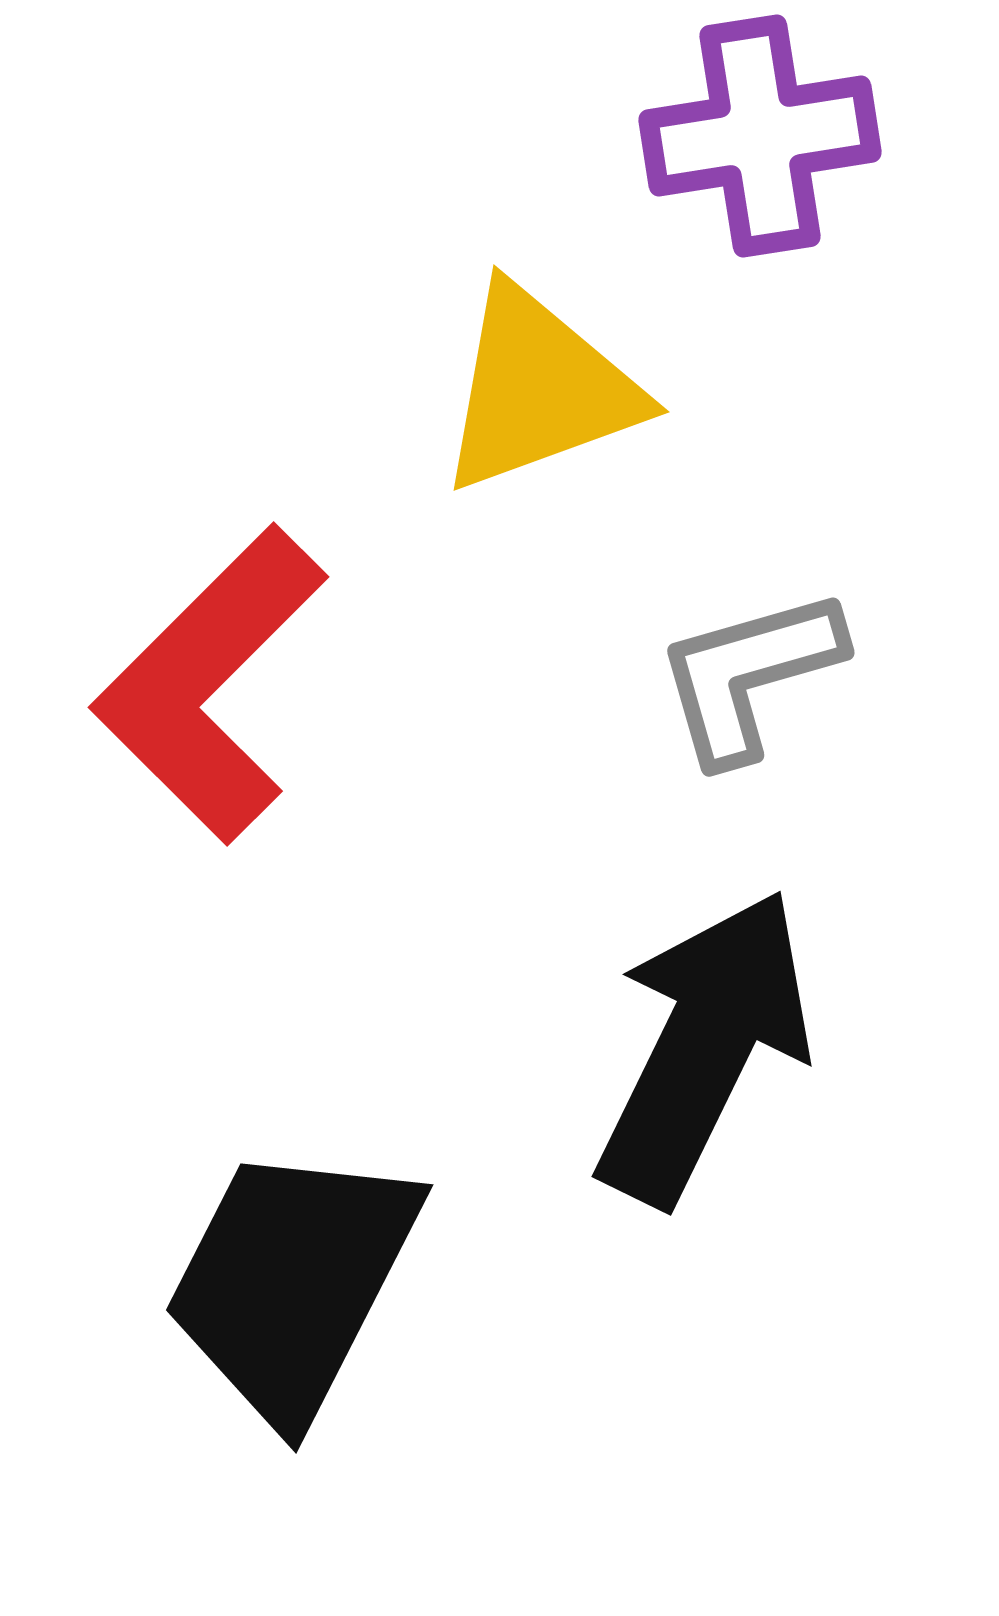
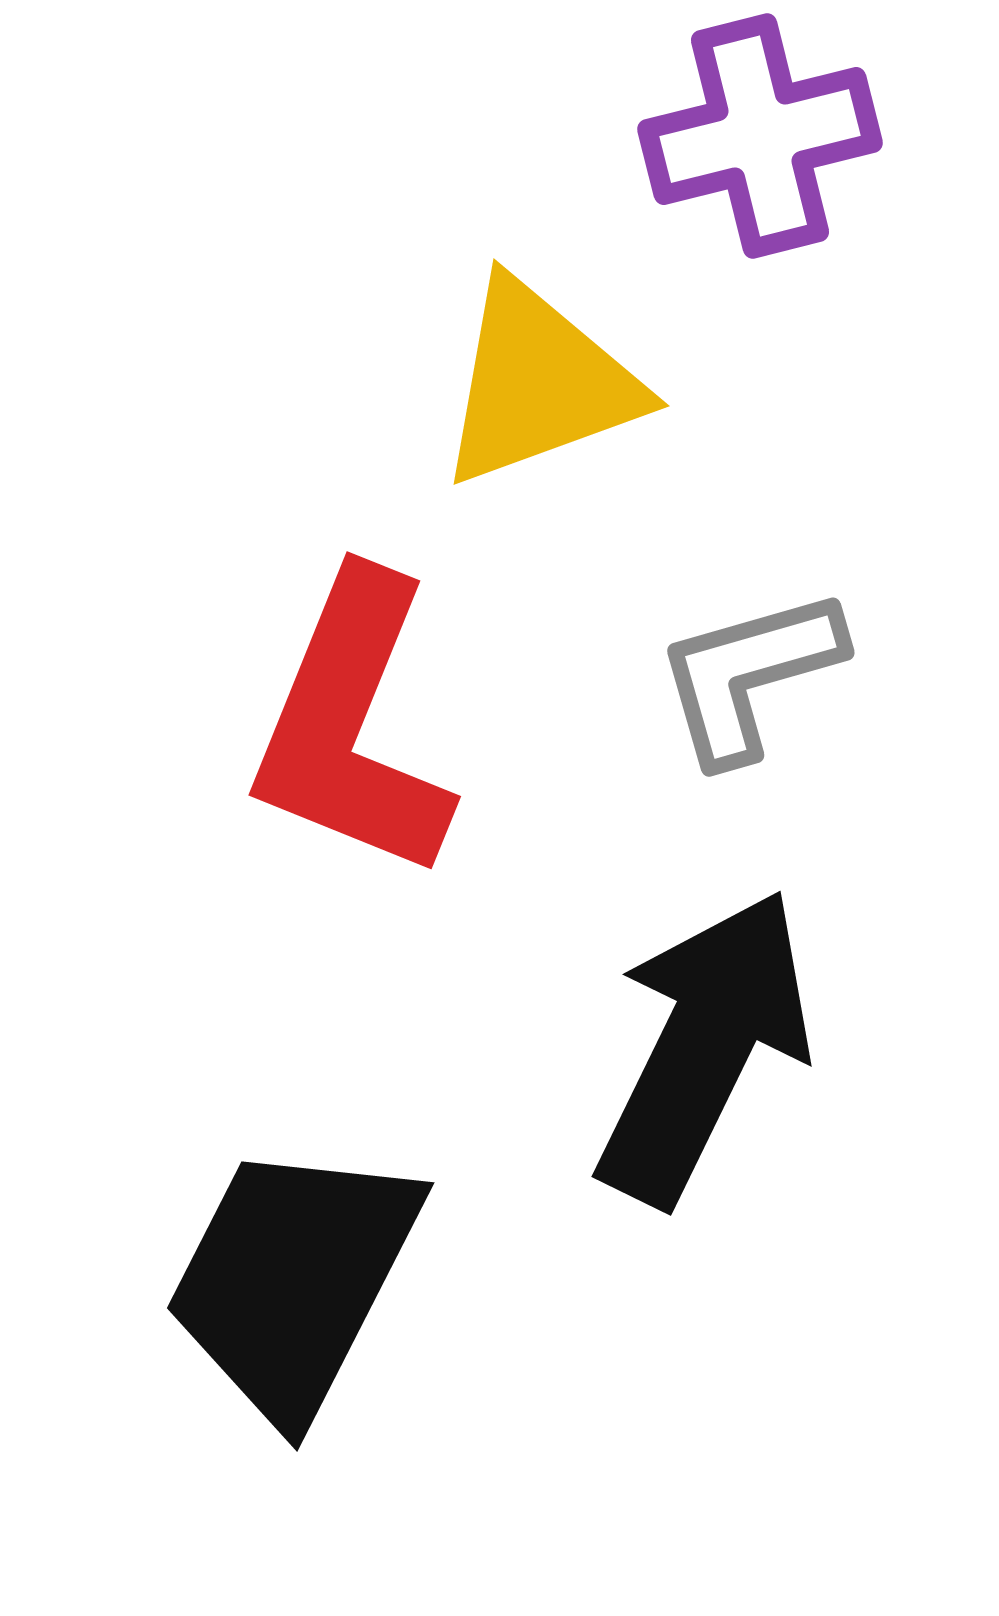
purple cross: rotated 5 degrees counterclockwise
yellow triangle: moved 6 px up
red L-shape: moved 142 px right, 42 px down; rotated 23 degrees counterclockwise
black trapezoid: moved 1 px right, 2 px up
